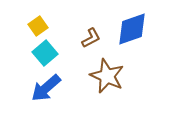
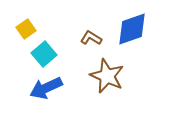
yellow square: moved 12 px left, 3 px down
brown L-shape: rotated 120 degrees counterclockwise
cyan square: moved 1 px left, 1 px down
blue arrow: rotated 16 degrees clockwise
